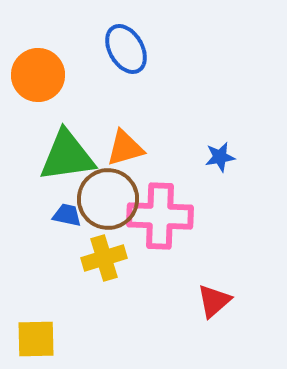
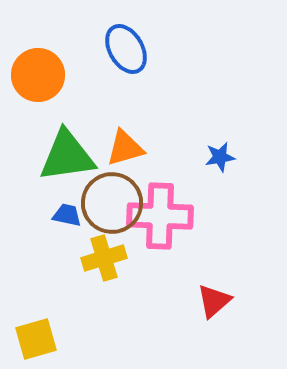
brown circle: moved 4 px right, 4 px down
yellow square: rotated 15 degrees counterclockwise
